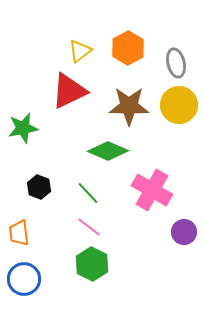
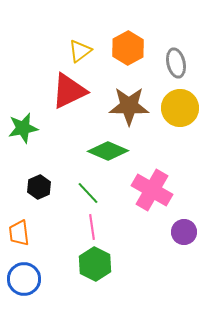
yellow circle: moved 1 px right, 3 px down
black hexagon: rotated 15 degrees clockwise
pink line: moved 3 px right; rotated 45 degrees clockwise
green hexagon: moved 3 px right
